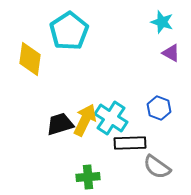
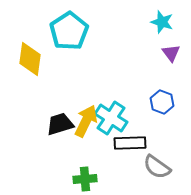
purple triangle: rotated 24 degrees clockwise
blue hexagon: moved 3 px right, 6 px up
yellow arrow: moved 1 px right, 1 px down
green cross: moved 3 px left, 2 px down
